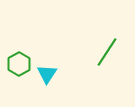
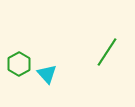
cyan triangle: rotated 15 degrees counterclockwise
